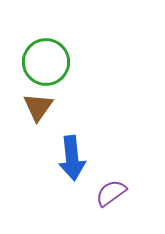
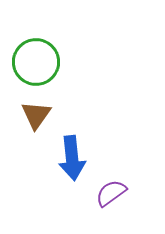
green circle: moved 10 px left
brown triangle: moved 2 px left, 8 px down
